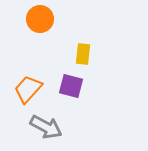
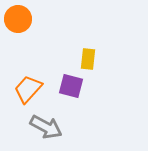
orange circle: moved 22 px left
yellow rectangle: moved 5 px right, 5 px down
